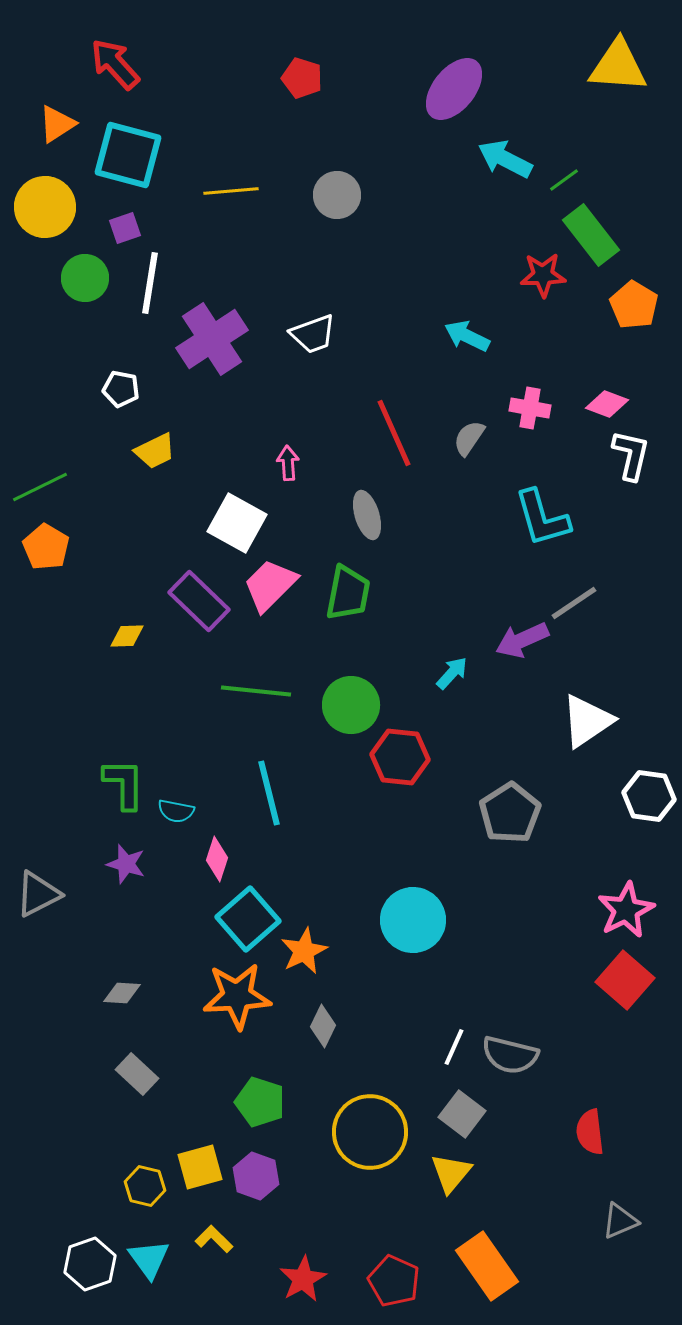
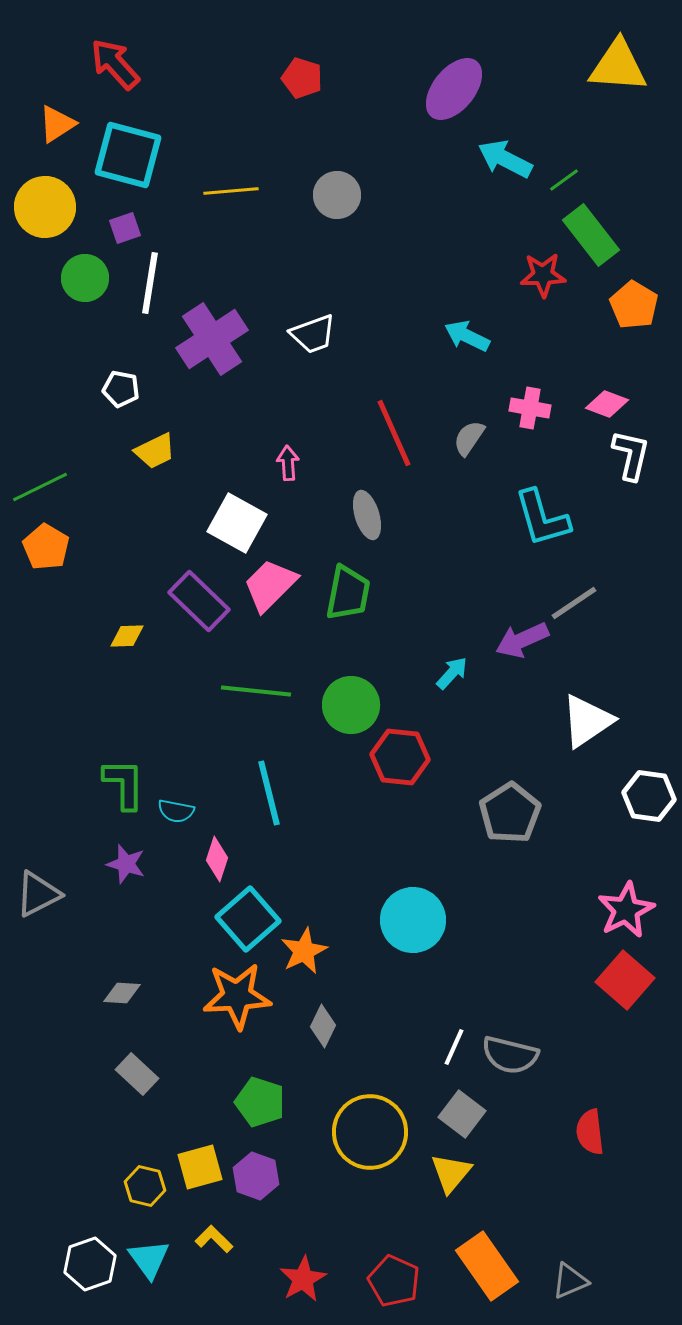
gray triangle at (620, 1221): moved 50 px left, 60 px down
